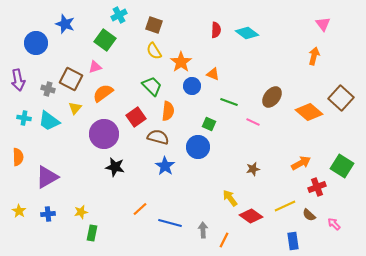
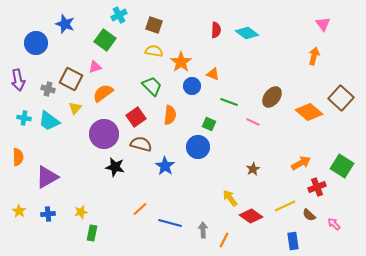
yellow semicircle at (154, 51): rotated 132 degrees clockwise
orange semicircle at (168, 111): moved 2 px right, 4 px down
brown semicircle at (158, 137): moved 17 px left, 7 px down
brown star at (253, 169): rotated 16 degrees counterclockwise
